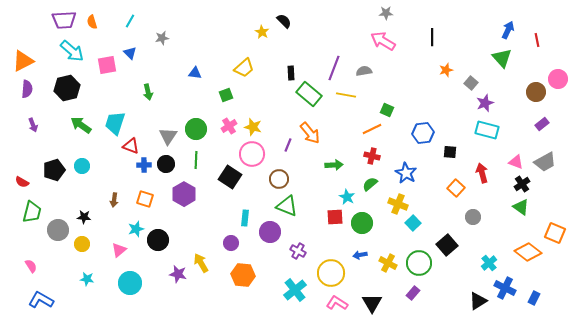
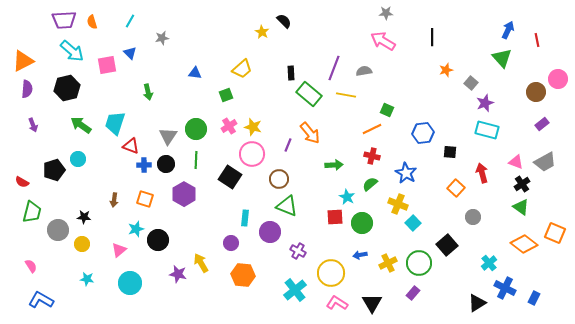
yellow trapezoid at (244, 68): moved 2 px left, 1 px down
cyan circle at (82, 166): moved 4 px left, 7 px up
orange diamond at (528, 252): moved 4 px left, 8 px up
yellow cross at (388, 263): rotated 36 degrees clockwise
black triangle at (478, 301): moved 1 px left, 2 px down
